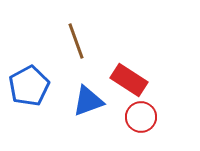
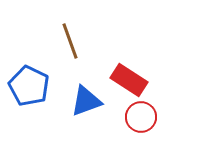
brown line: moved 6 px left
blue pentagon: rotated 18 degrees counterclockwise
blue triangle: moved 2 px left
